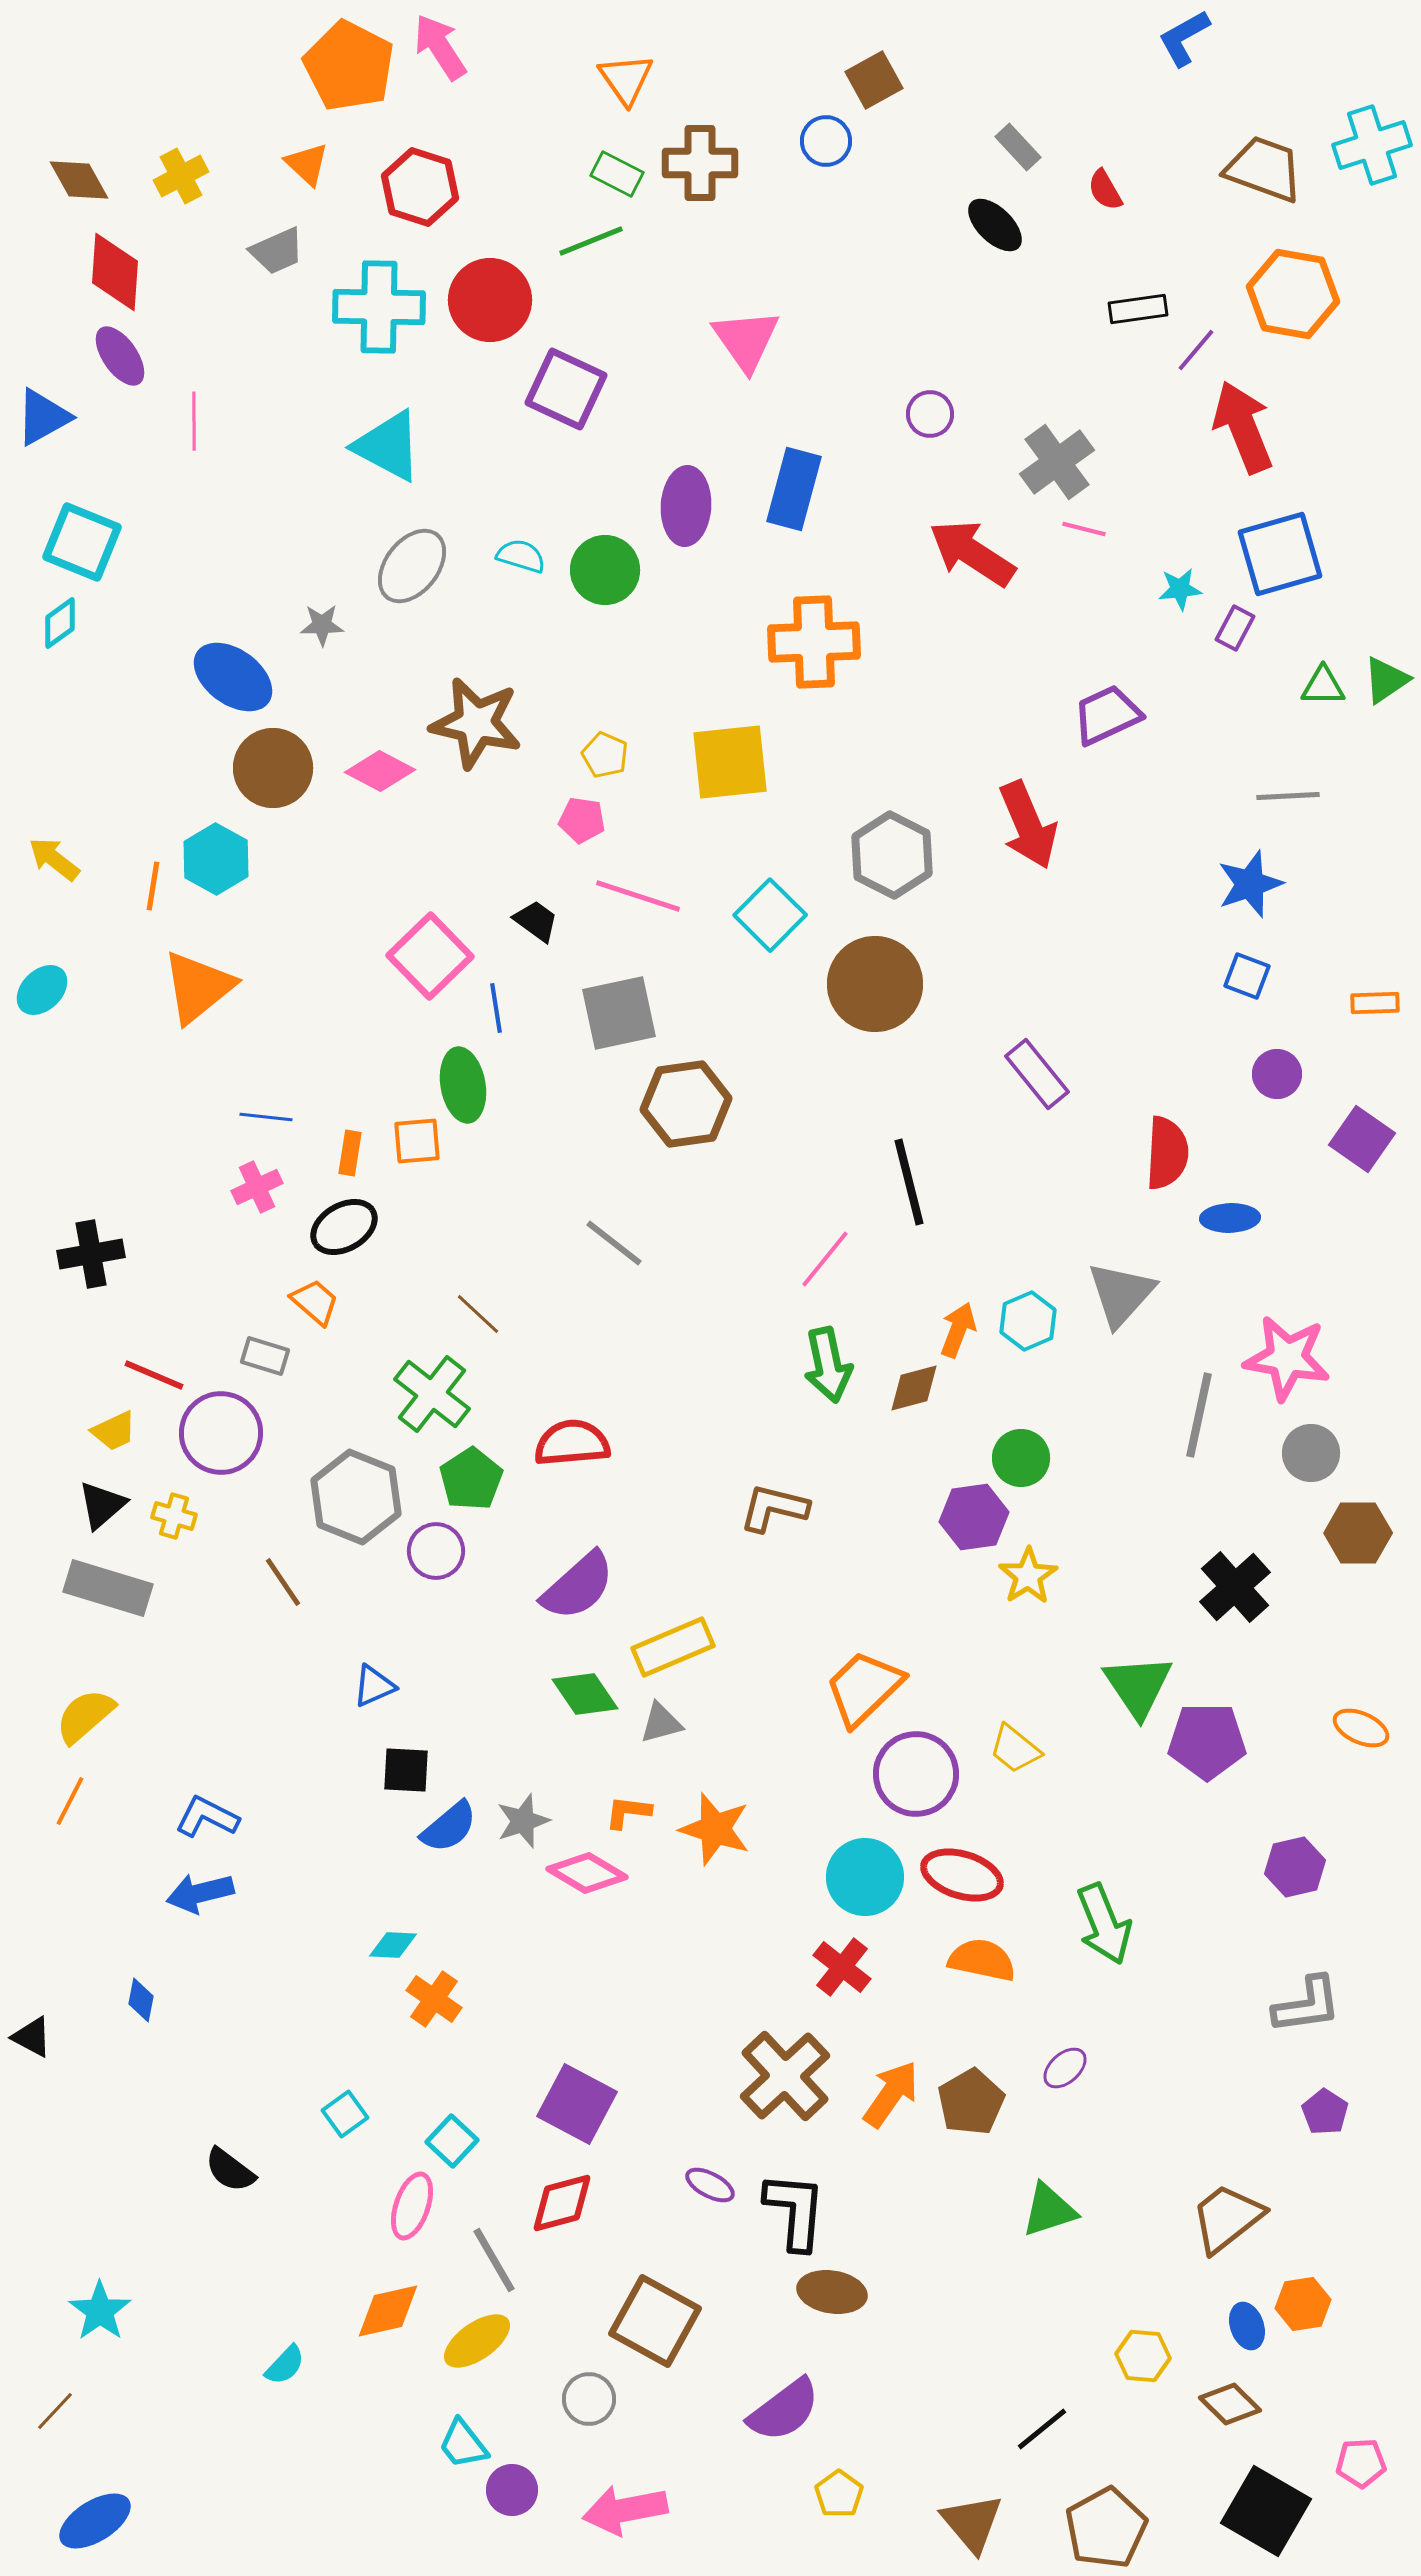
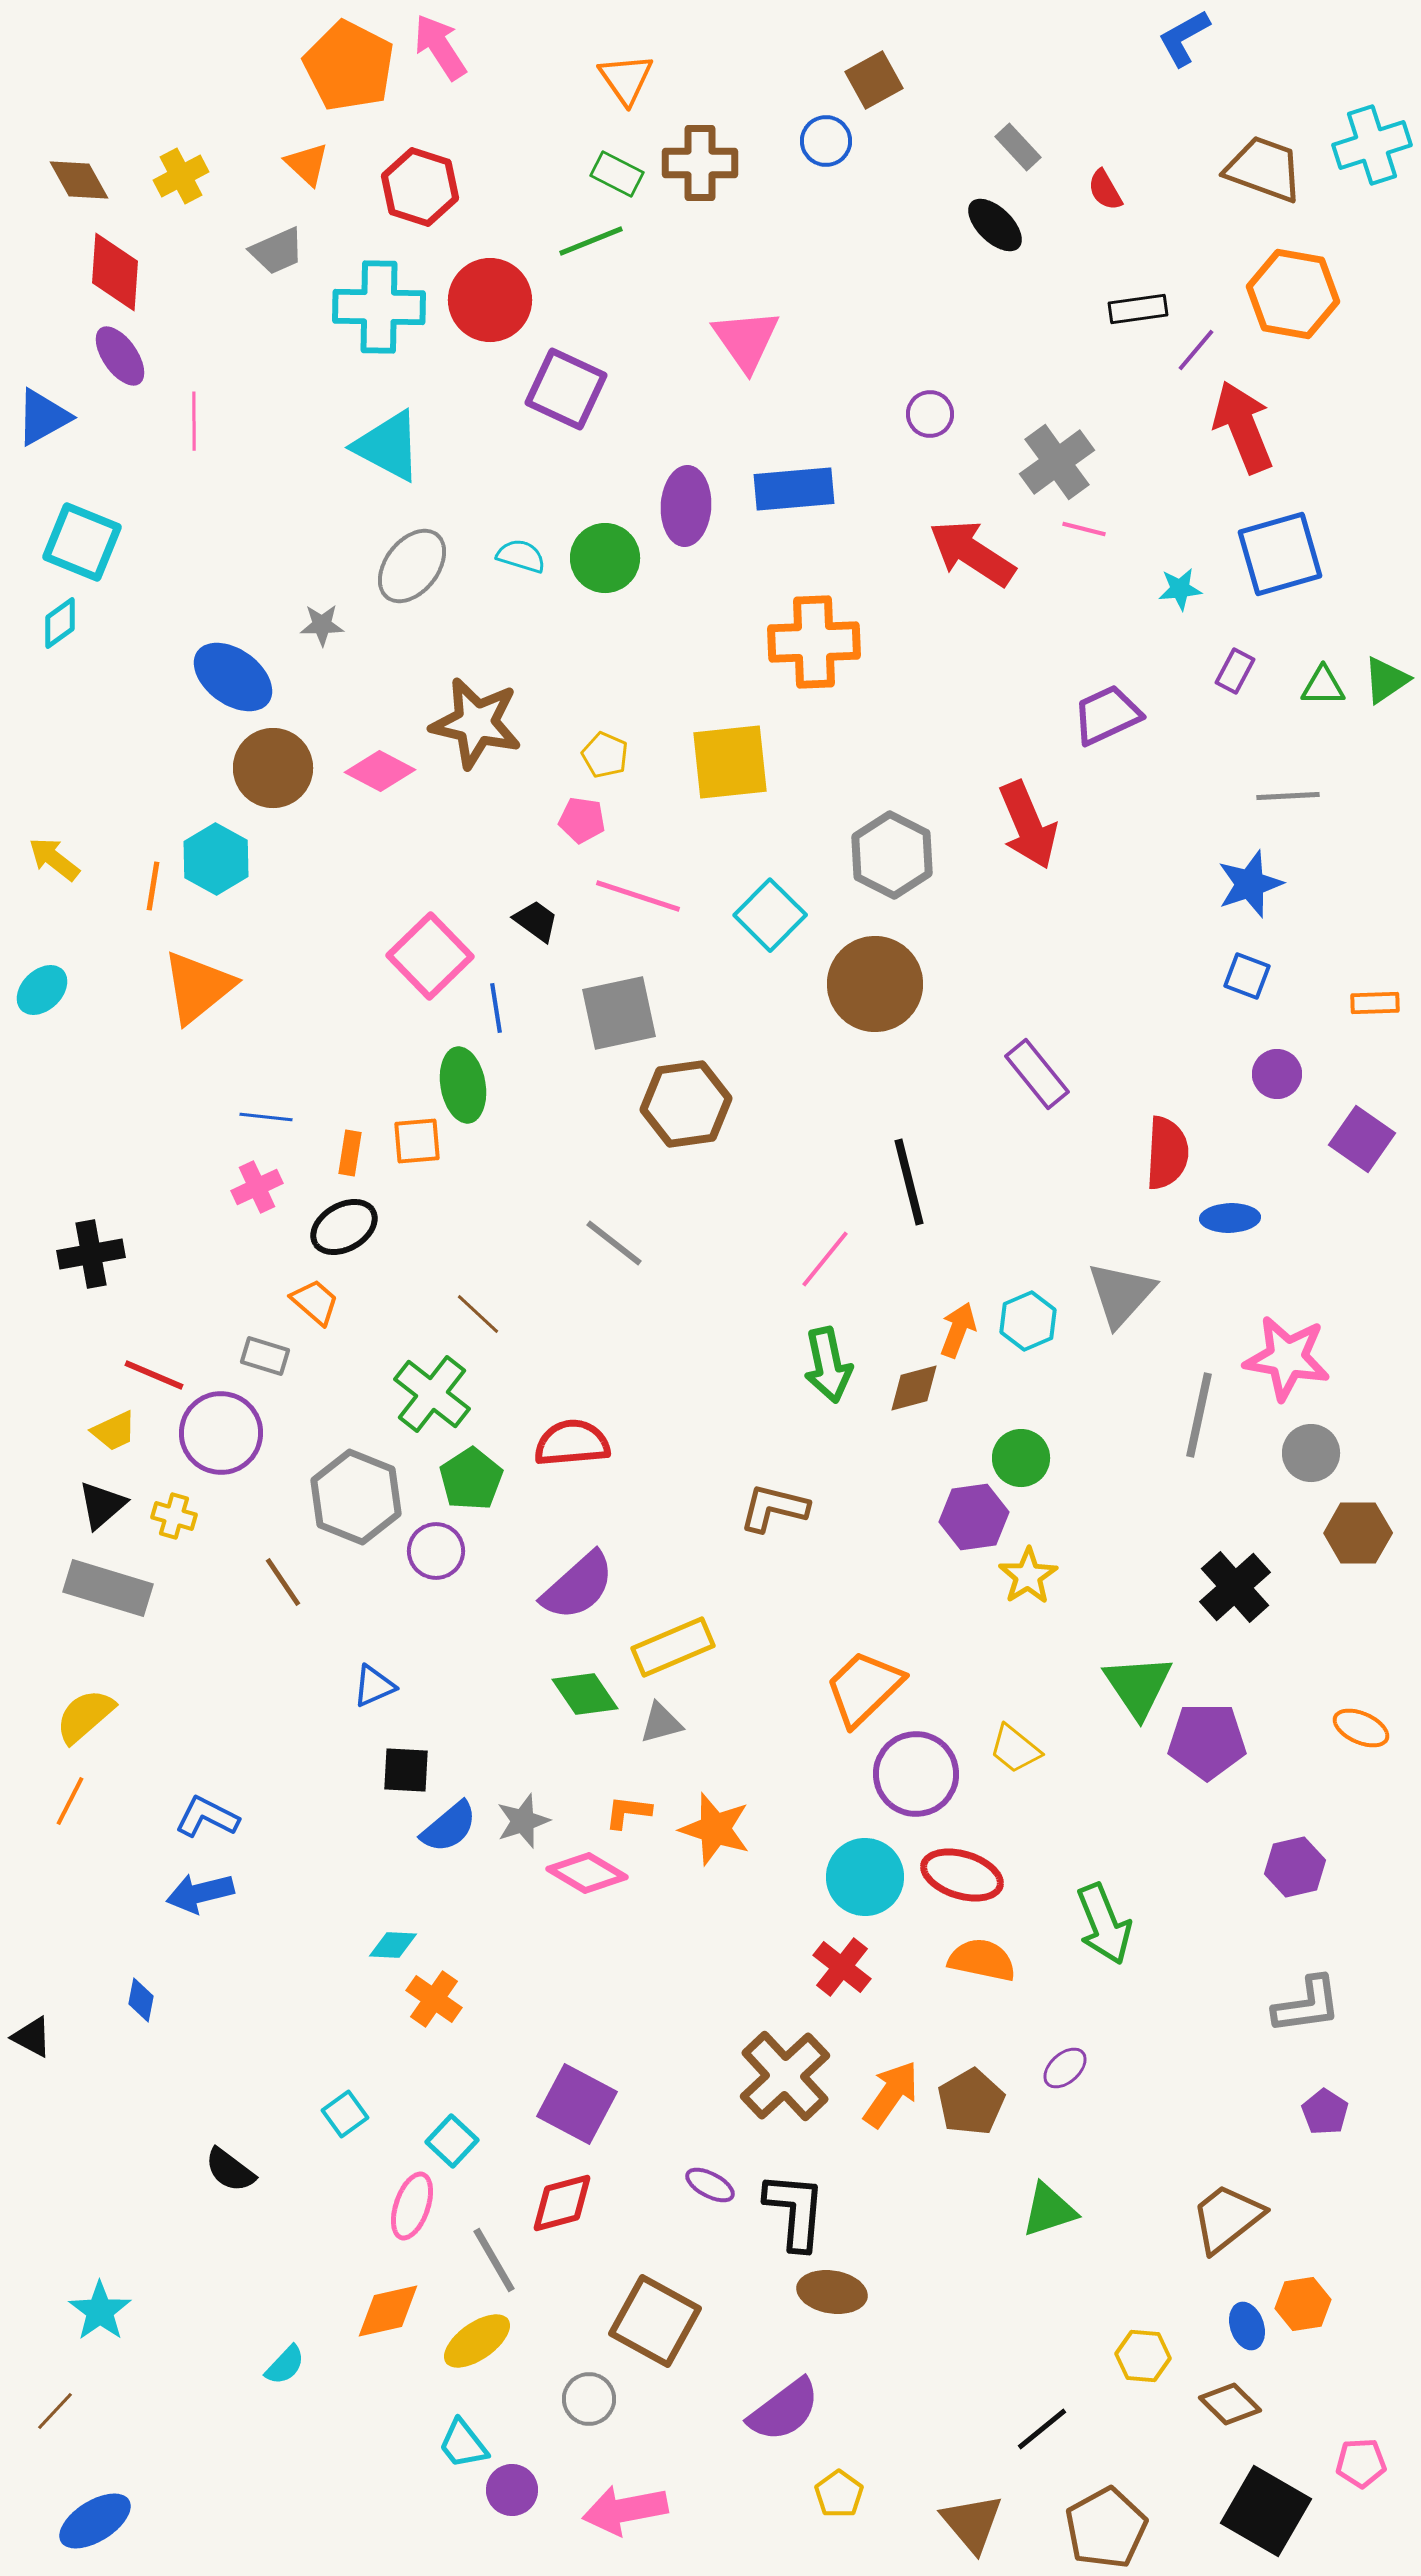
blue rectangle at (794, 489): rotated 70 degrees clockwise
green circle at (605, 570): moved 12 px up
purple rectangle at (1235, 628): moved 43 px down
